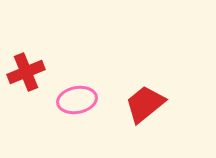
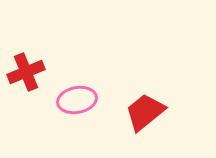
red trapezoid: moved 8 px down
